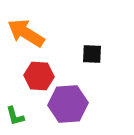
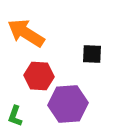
green L-shape: rotated 35 degrees clockwise
